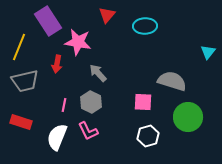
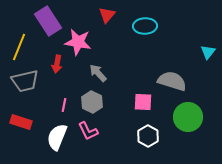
gray hexagon: moved 1 px right
white hexagon: rotated 15 degrees counterclockwise
